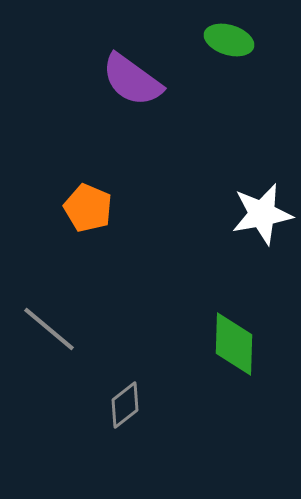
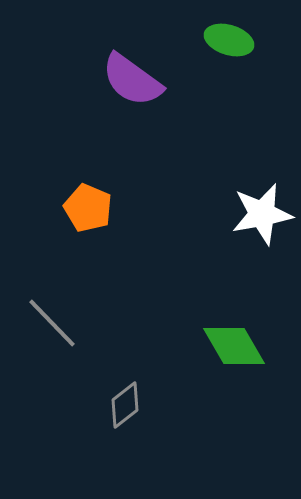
gray line: moved 3 px right, 6 px up; rotated 6 degrees clockwise
green diamond: moved 2 px down; rotated 32 degrees counterclockwise
